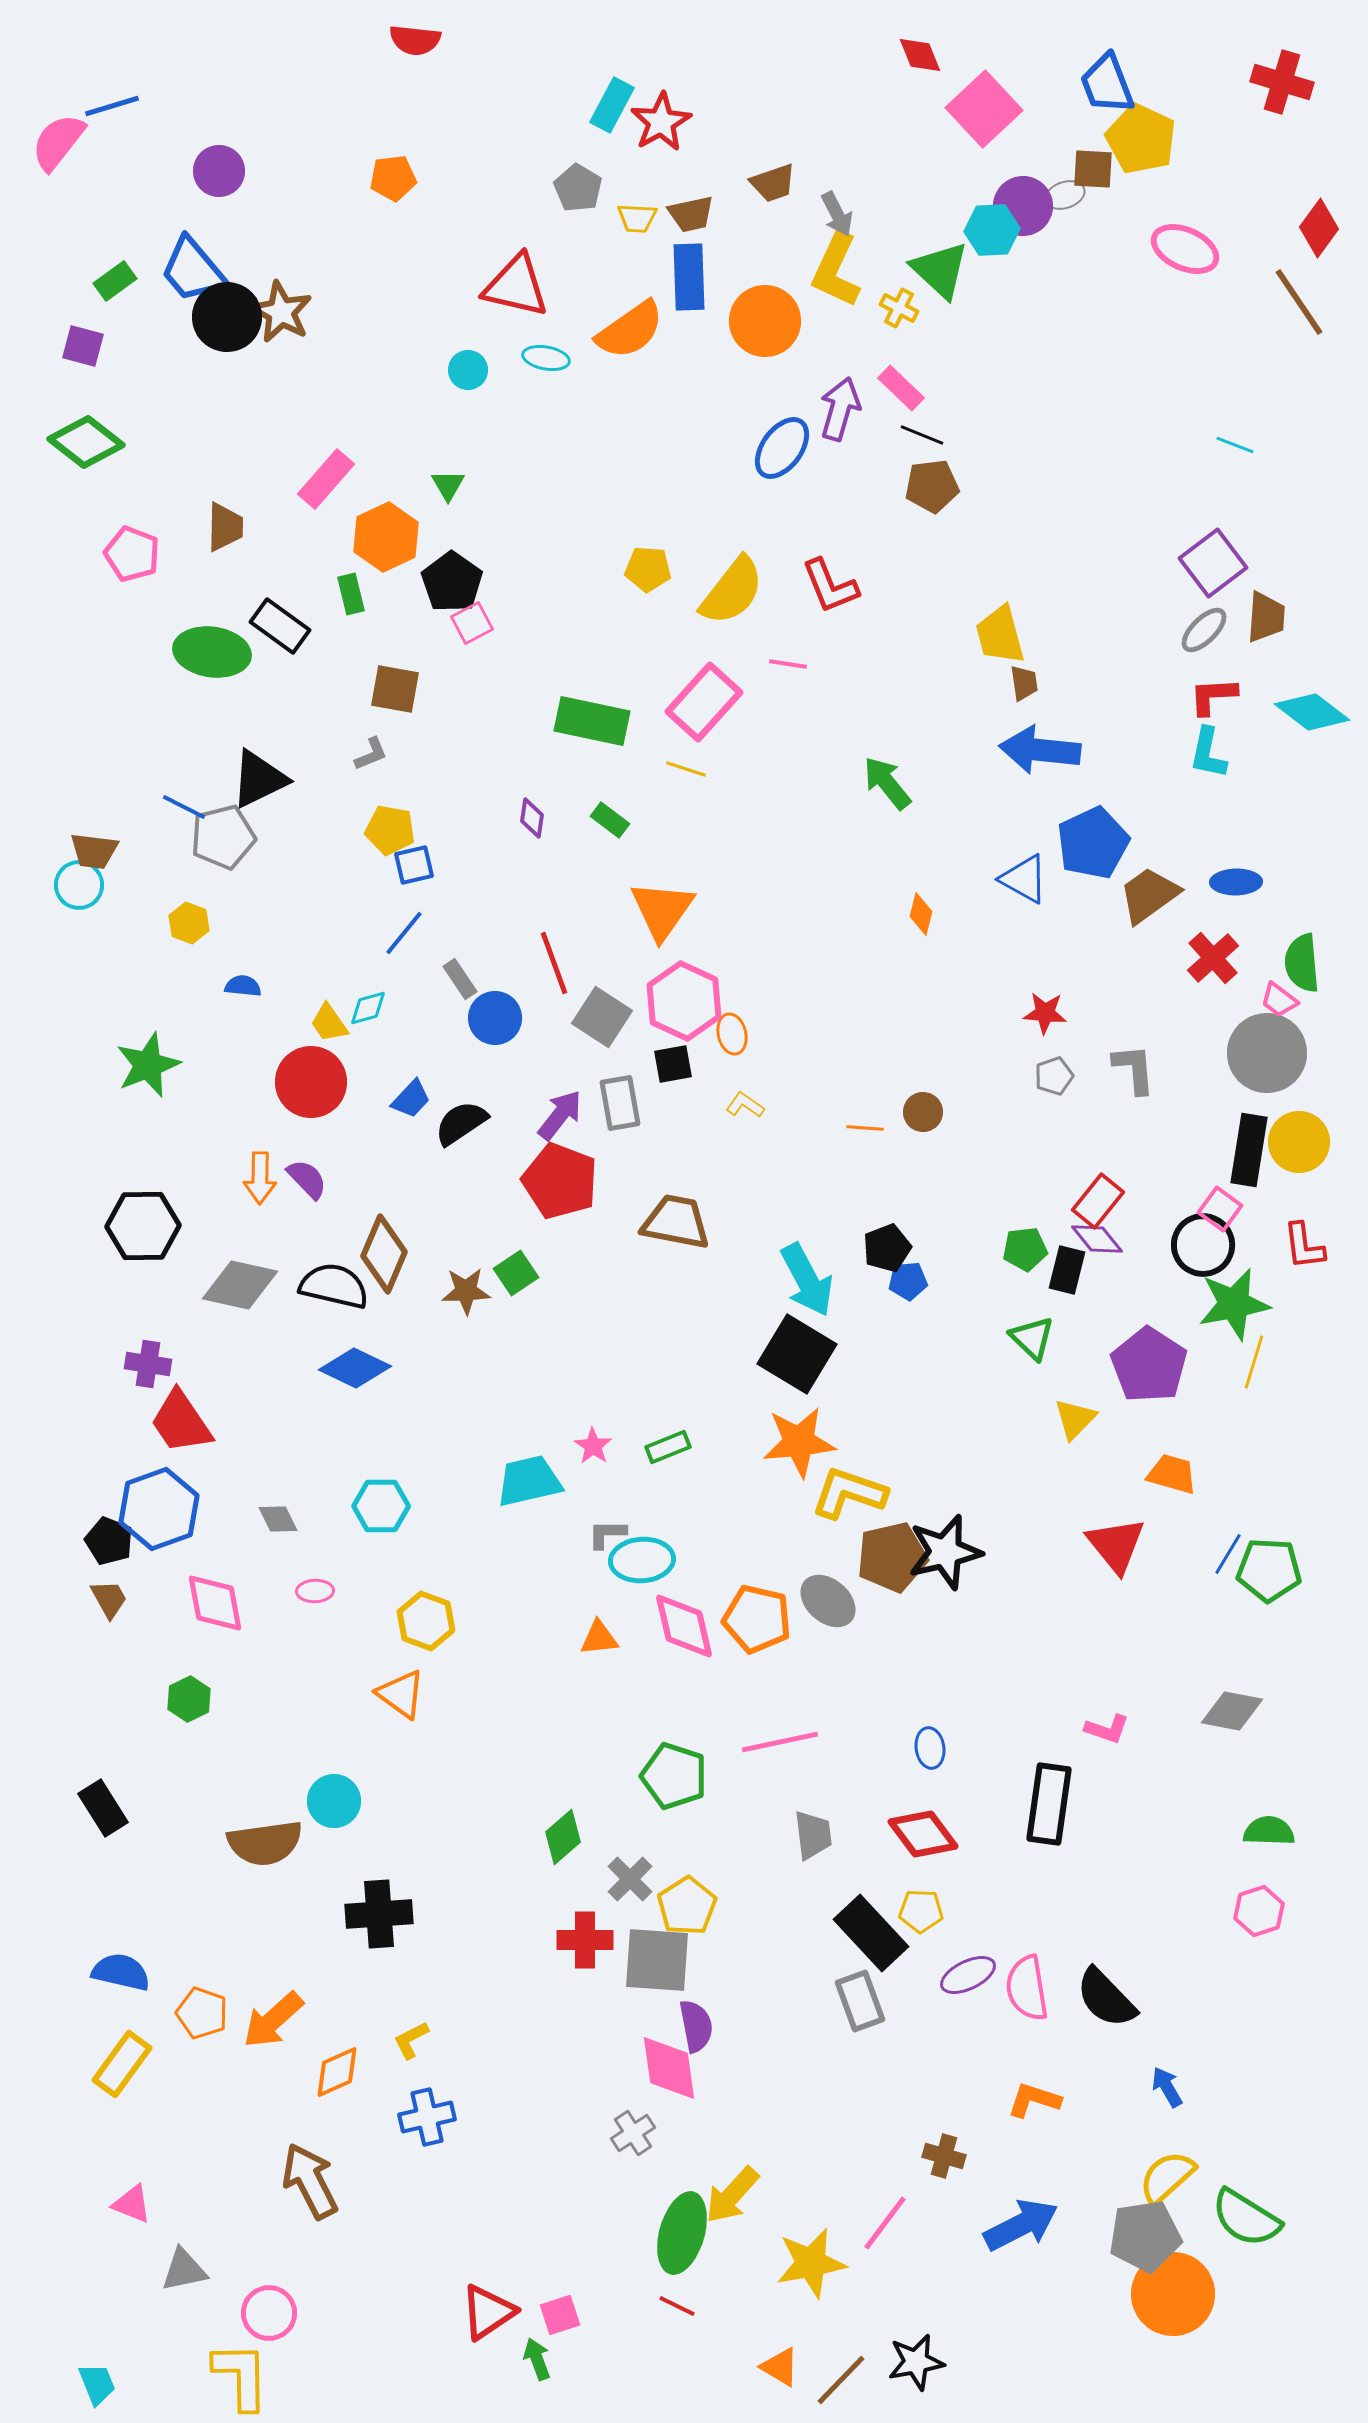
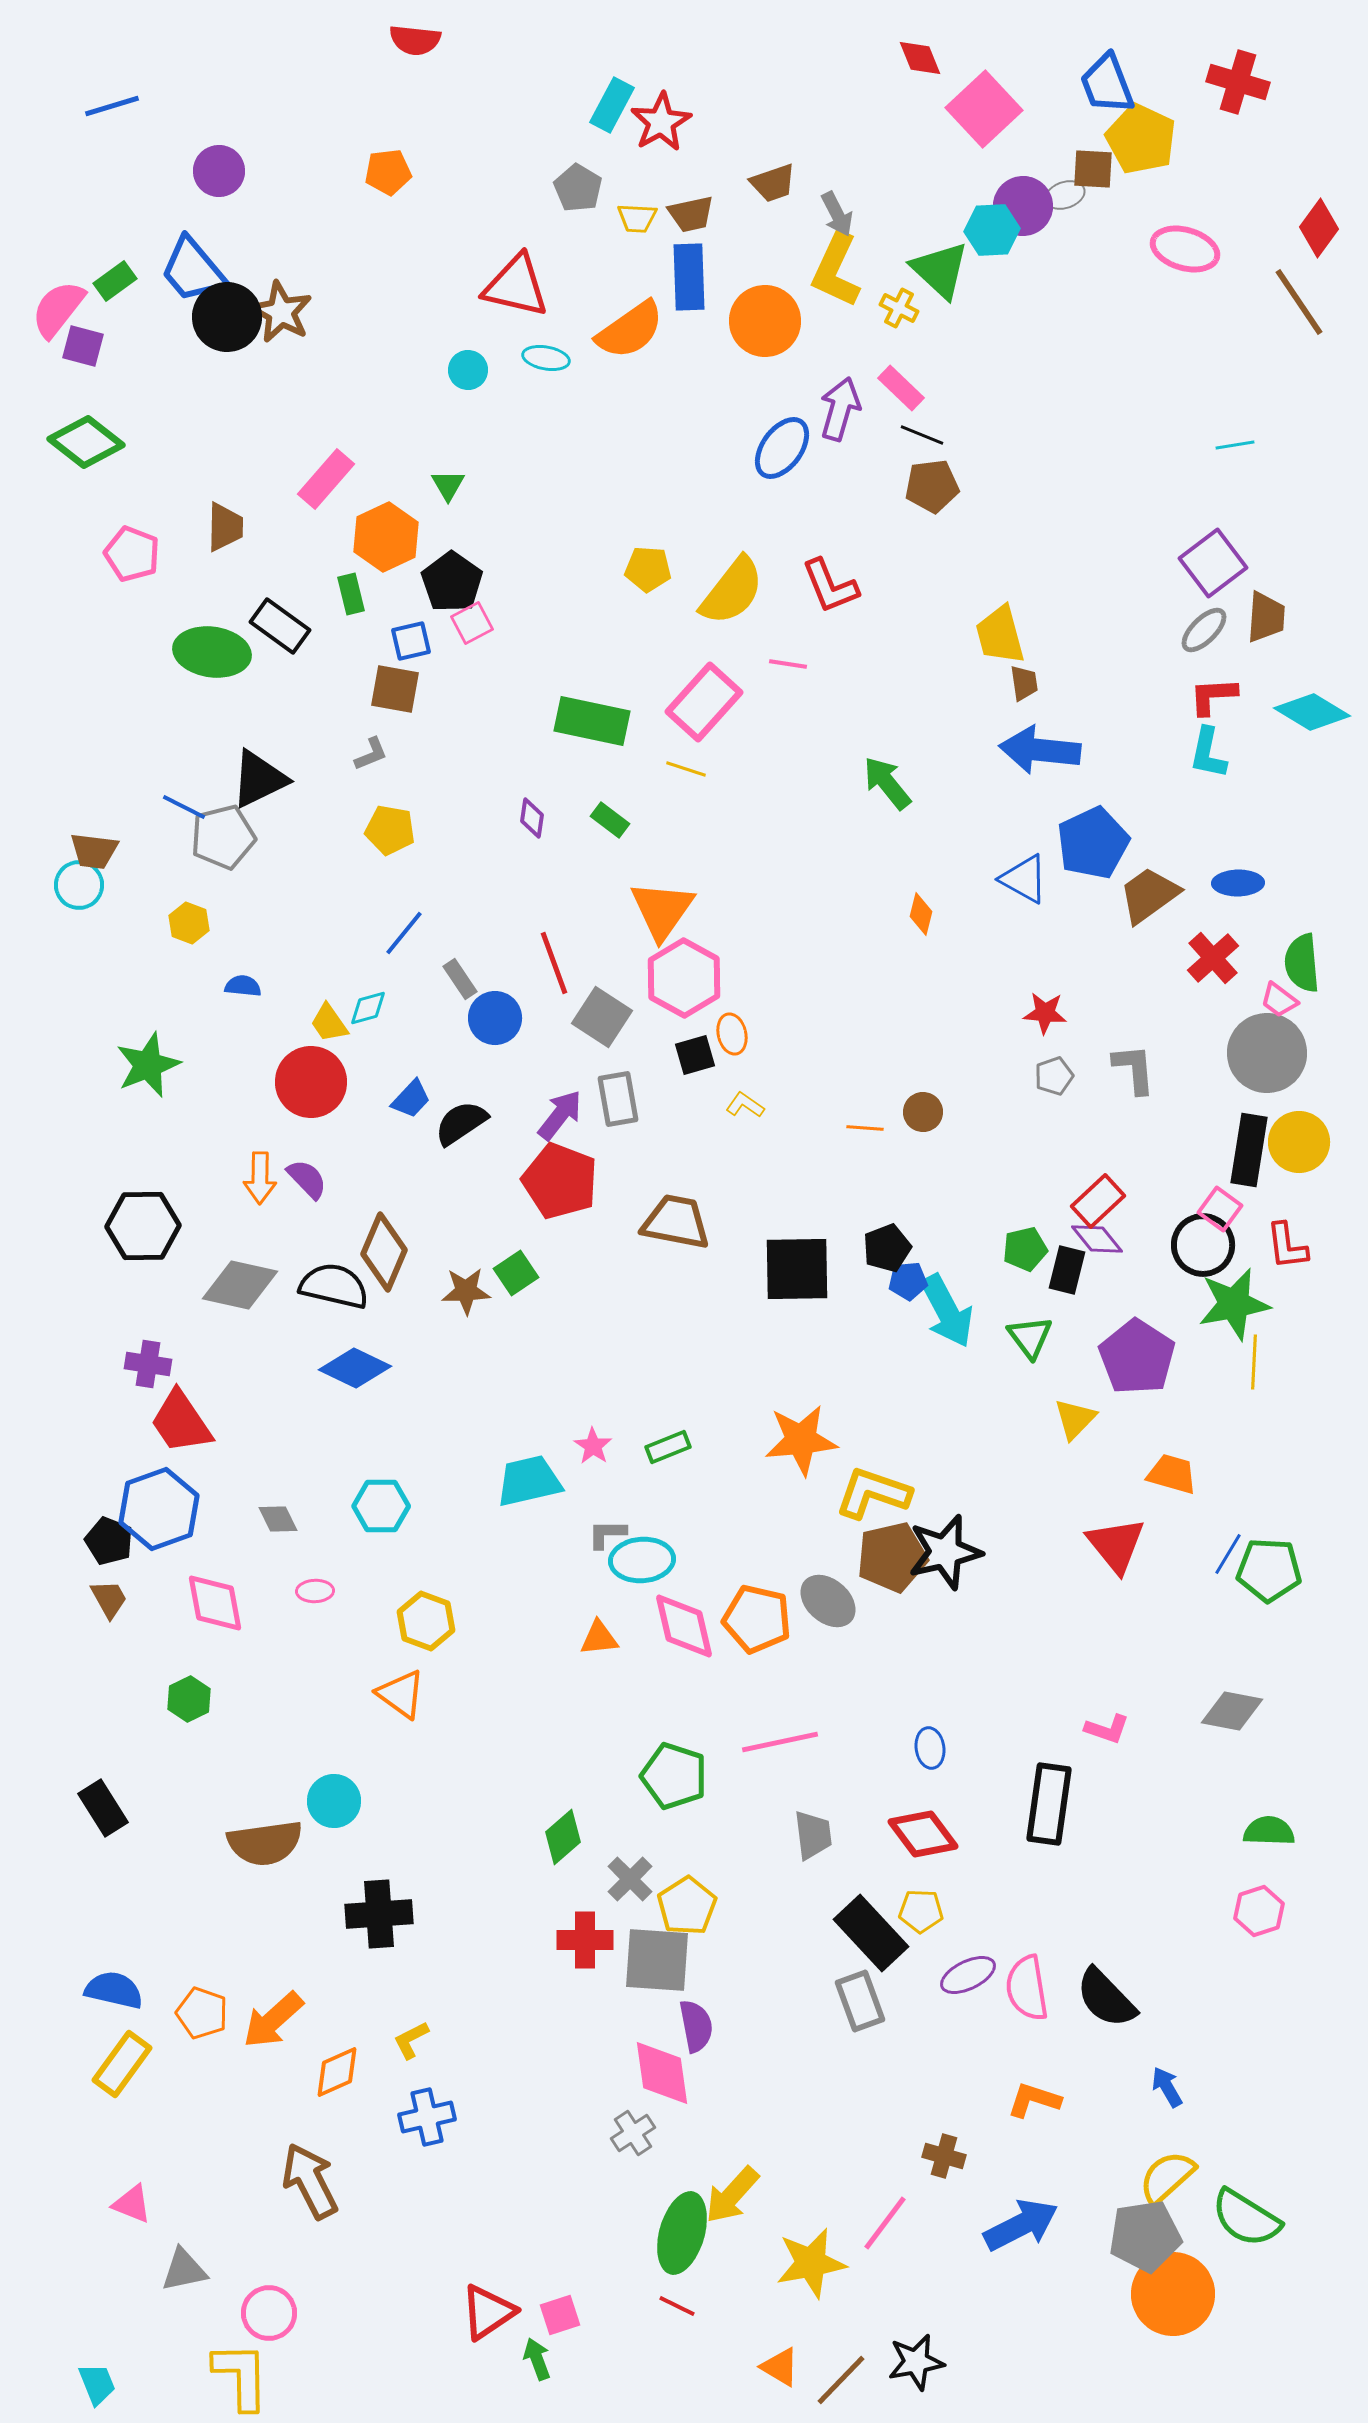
red diamond at (920, 55): moved 3 px down
red cross at (1282, 82): moved 44 px left
pink semicircle at (58, 142): moved 167 px down
orange pentagon at (393, 178): moved 5 px left, 6 px up
pink ellipse at (1185, 249): rotated 8 degrees counterclockwise
cyan line at (1235, 445): rotated 30 degrees counterclockwise
cyan diamond at (1312, 712): rotated 6 degrees counterclockwise
blue square at (414, 865): moved 3 px left, 224 px up
blue ellipse at (1236, 882): moved 2 px right, 1 px down
pink hexagon at (684, 1001): moved 23 px up; rotated 4 degrees clockwise
black square at (673, 1064): moved 22 px right, 9 px up; rotated 6 degrees counterclockwise
gray rectangle at (620, 1103): moved 2 px left, 4 px up
red rectangle at (1098, 1201): rotated 8 degrees clockwise
red L-shape at (1304, 1246): moved 17 px left
green pentagon at (1025, 1249): rotated 6 degrees counterclockwise
brown diamond at (384, 1254): moved 2 px up
cyan arrow at (807, 1280): moved 140 px right, 31 px down
green triangle at (1032, 1338): moved 2 px left, 1 px up; rotated 9 degrees clockwise
black square at (797, 1354): moved 85 px up; rotated 32 degrees counterclockwise
yellow line at (1254, 1362): rotated 14 degrees counterclockwise
purple pentagon at (1149, 1365): moved 12 px left, 8 px up
orange star at (799, 1442): moved 2 px right, 2 px up
yellow L-shape at (849, 1493): moved 24 px right
blue semicircle at (121, 1972): moved 7 px left, 18 px down
pink diamond at (669, 2068): moved 7 px left, 5 px down
